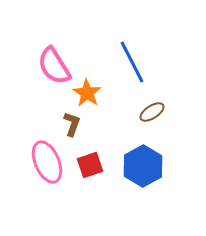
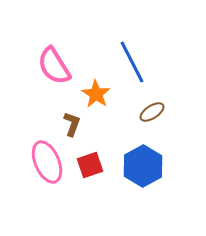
orange star: moved 9 px right, 1 px down
